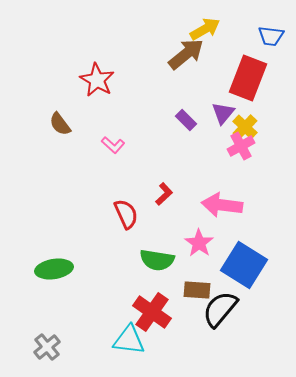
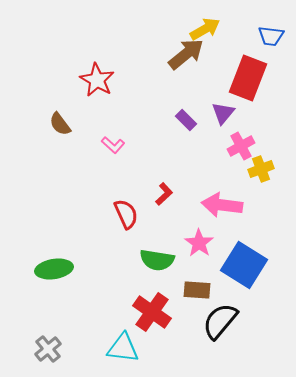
yellow cross: moved 16 px right, 42 px down; rotated 25 degrees clockwise
black semicircle: moved 12 px down
cyan triangle: moved 6 px left, 8 px down
gray cross: moved 1 px right, 2 px down
